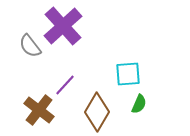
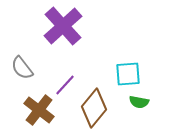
gray semicircle: moved 8 px left, 22 px down
green semicircle: moved 2 px up; rotated 78 degrees clockwise
brown diamond: moved 3 px left, 4 px up; rotated 9 degrees clockwise
